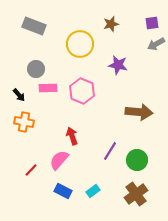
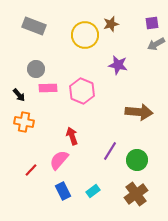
yellow circle: moved 5 px right, 9 px up
blue rectangle: rotated 36 degrees clockwise
